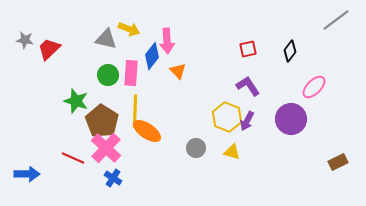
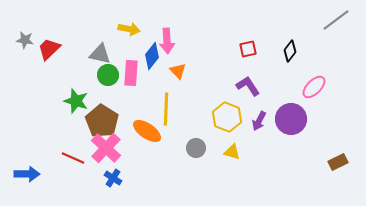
yellow arrow: rotated 10 degrees counterclockwise
gray triangle: moved 6 px left, 15 px down
yellow line: moved 31 px right, 2 px up
purple arrow: moved 12 px right
